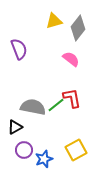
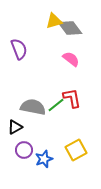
gray diamond: moved 8 px left; rotated 75 degrees counterclockwise
